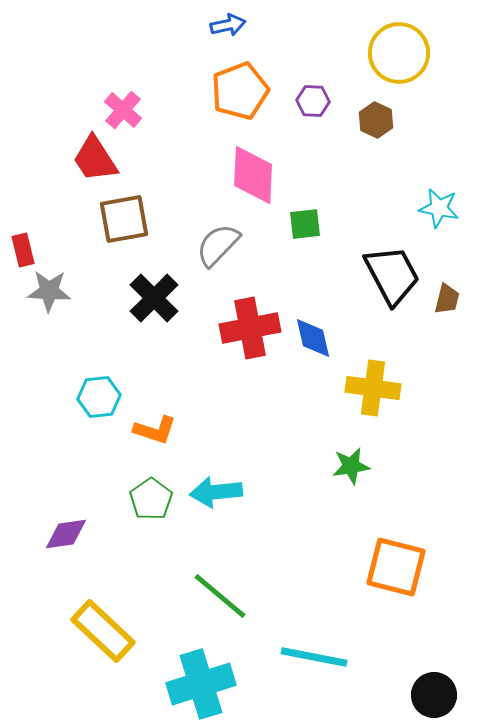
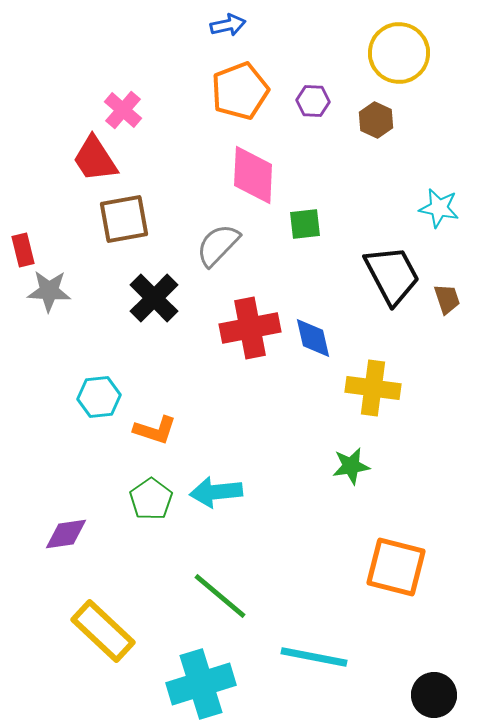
brown trapezoid: rotated 32 degrees counterclockwise
